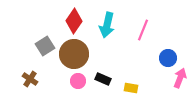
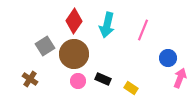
yellow rectangle: rotated 24 degrees clockwise
